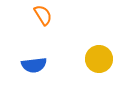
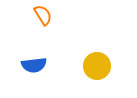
yellow circle: moved 2 px left, 7 px down
